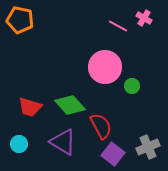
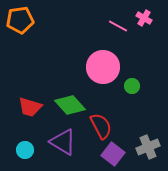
orange pentagon: rotated 20 degrees counterclockwise
pink circle: moved 2 px left
cyan circle: moved 6 px right, 6 px down
